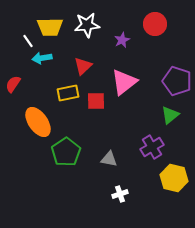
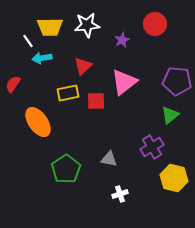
purple pentagon: rotated 12 degrees counterclockwise
green pentagon: moved 17 px down
